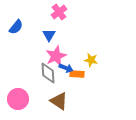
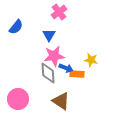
pink star: moved 2 px left; rotated 15 degrees clockwise
brown triangle: moved 2 px right
